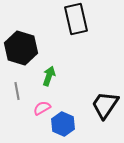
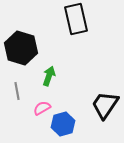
blue hexagon: rotated 20 degrees clockwise
